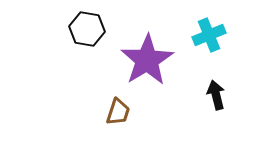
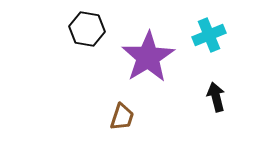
purple star: moved 1 px right, 3 px up
black arrow: moved 2 px down
brown trapezoid: moved 4 px right, 5 px down
